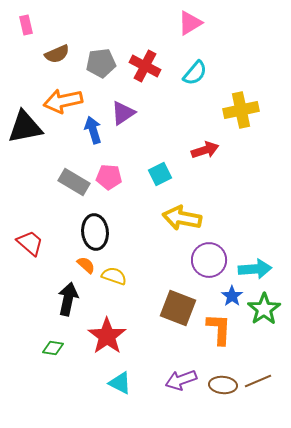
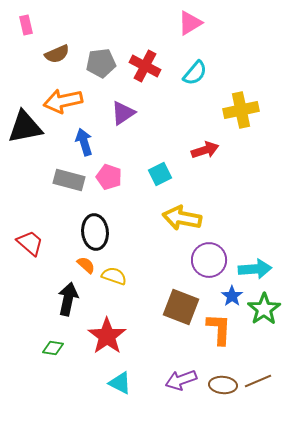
blue arrow: moved 9 px left, 12 px down
pink pentagon: rotated 15 degrees clockwise
gray rectangle: moved 5 px left, 2 px up; rotated 16 degrees counterclockwise
brown square: moved 3 px right, 1 px up
